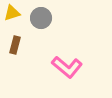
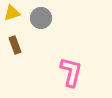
brown rectangle: rotated 36 degrees counterclockwise
pink L-shape: moved 4 px right, 5 px down; rotated 116 degrees counterclockwise
